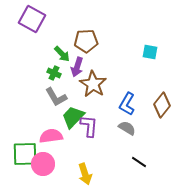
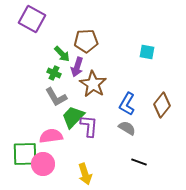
cyan square: moved 3 px left
black line: rotated 14 degrees counterclockwise
